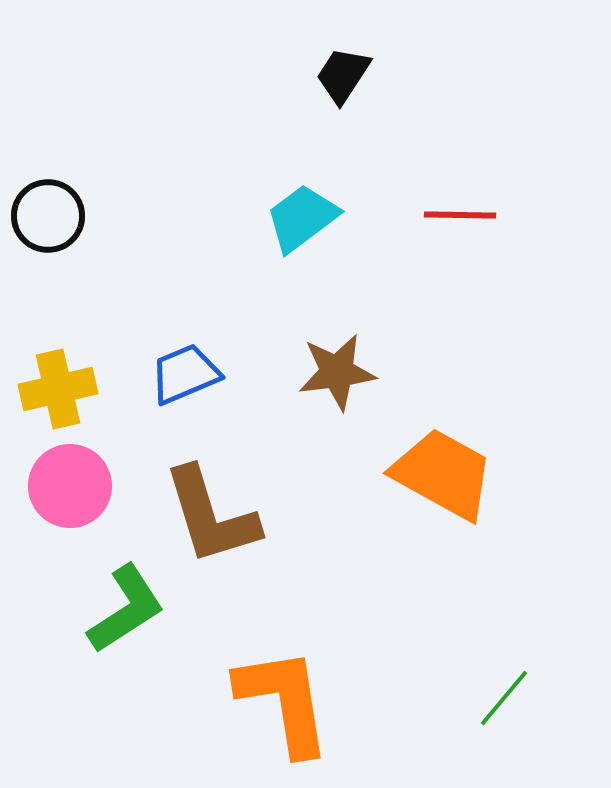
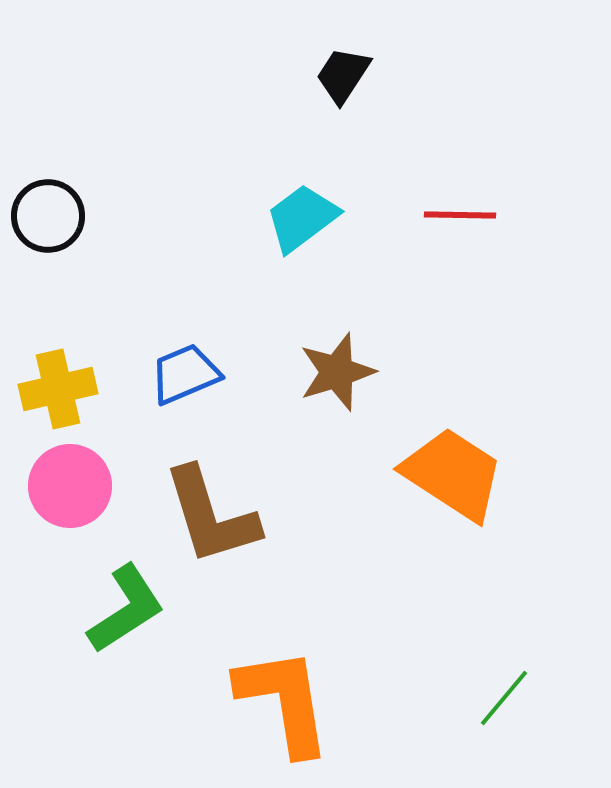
brown star: rotated 10 degrees counterclockwise
orange trapezoid: moved 10 px right; rotated 4 degrees clockwise
